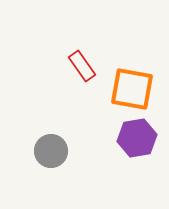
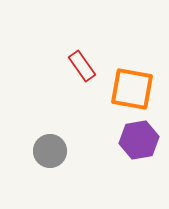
purple hexagon: moved 2 px right, 2 px down
gray circle: moved 1 px left
